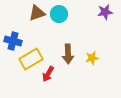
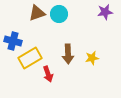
yellow rectangle: moved 1 px left, 1 px up
red arrow: rotated 49 degrees counterclockwise
